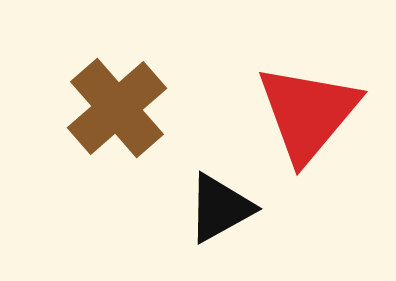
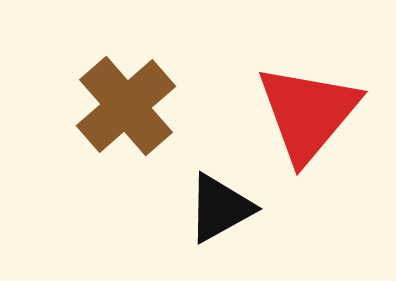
brown cross: moved 9 px right, 2 px up
